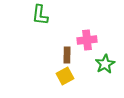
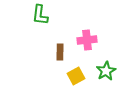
brown rectangle: moved 7 px left, 3 px up
green star: moved 1 px right, 7 px down
yellow square: moved 11 px right
